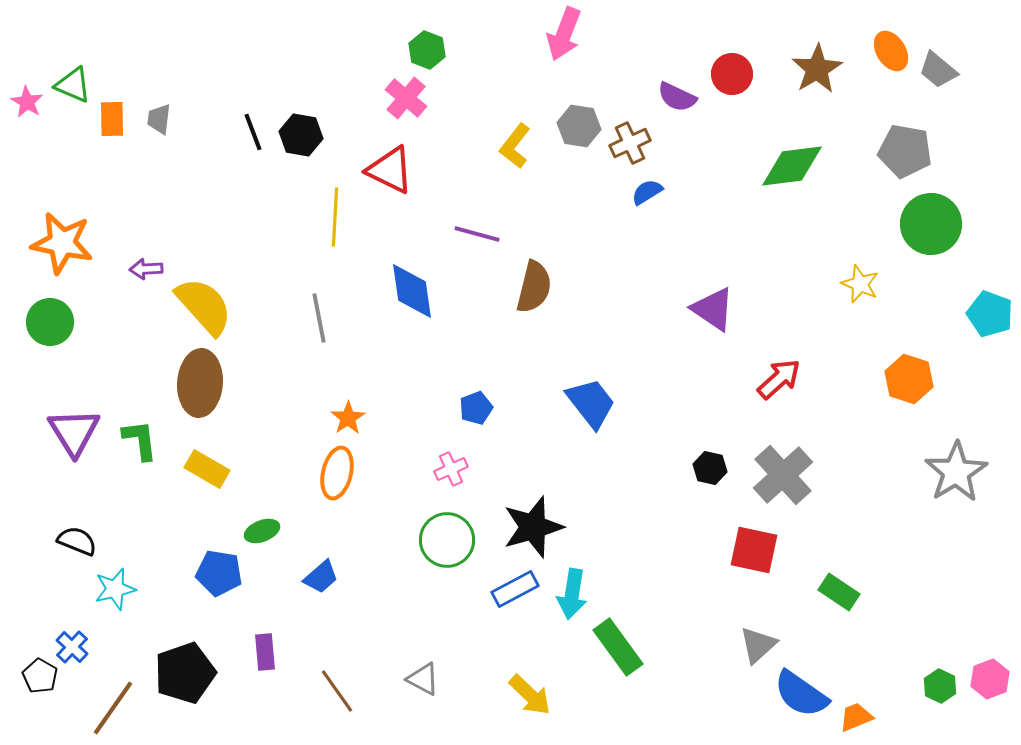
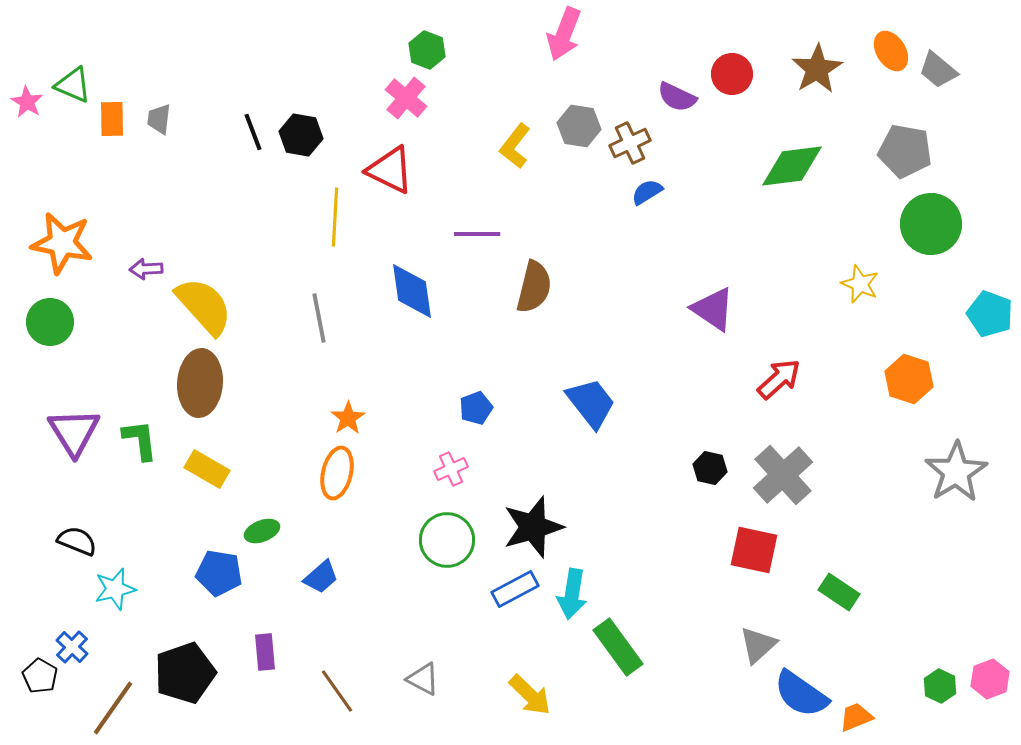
purple line at (477, 234): rotated 15 degrees counterclockwise
